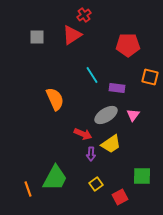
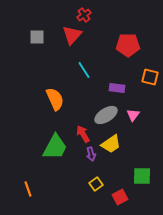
red triangle: rotated 15 degrees counterclockwise
cyan line: moved 8 px left, 5 px up
red arrow: rotated 144 degrees counterclockwise
purple arrow: rotated 16 degrees counterclockwise
green trapezoid: moved 31 px up
